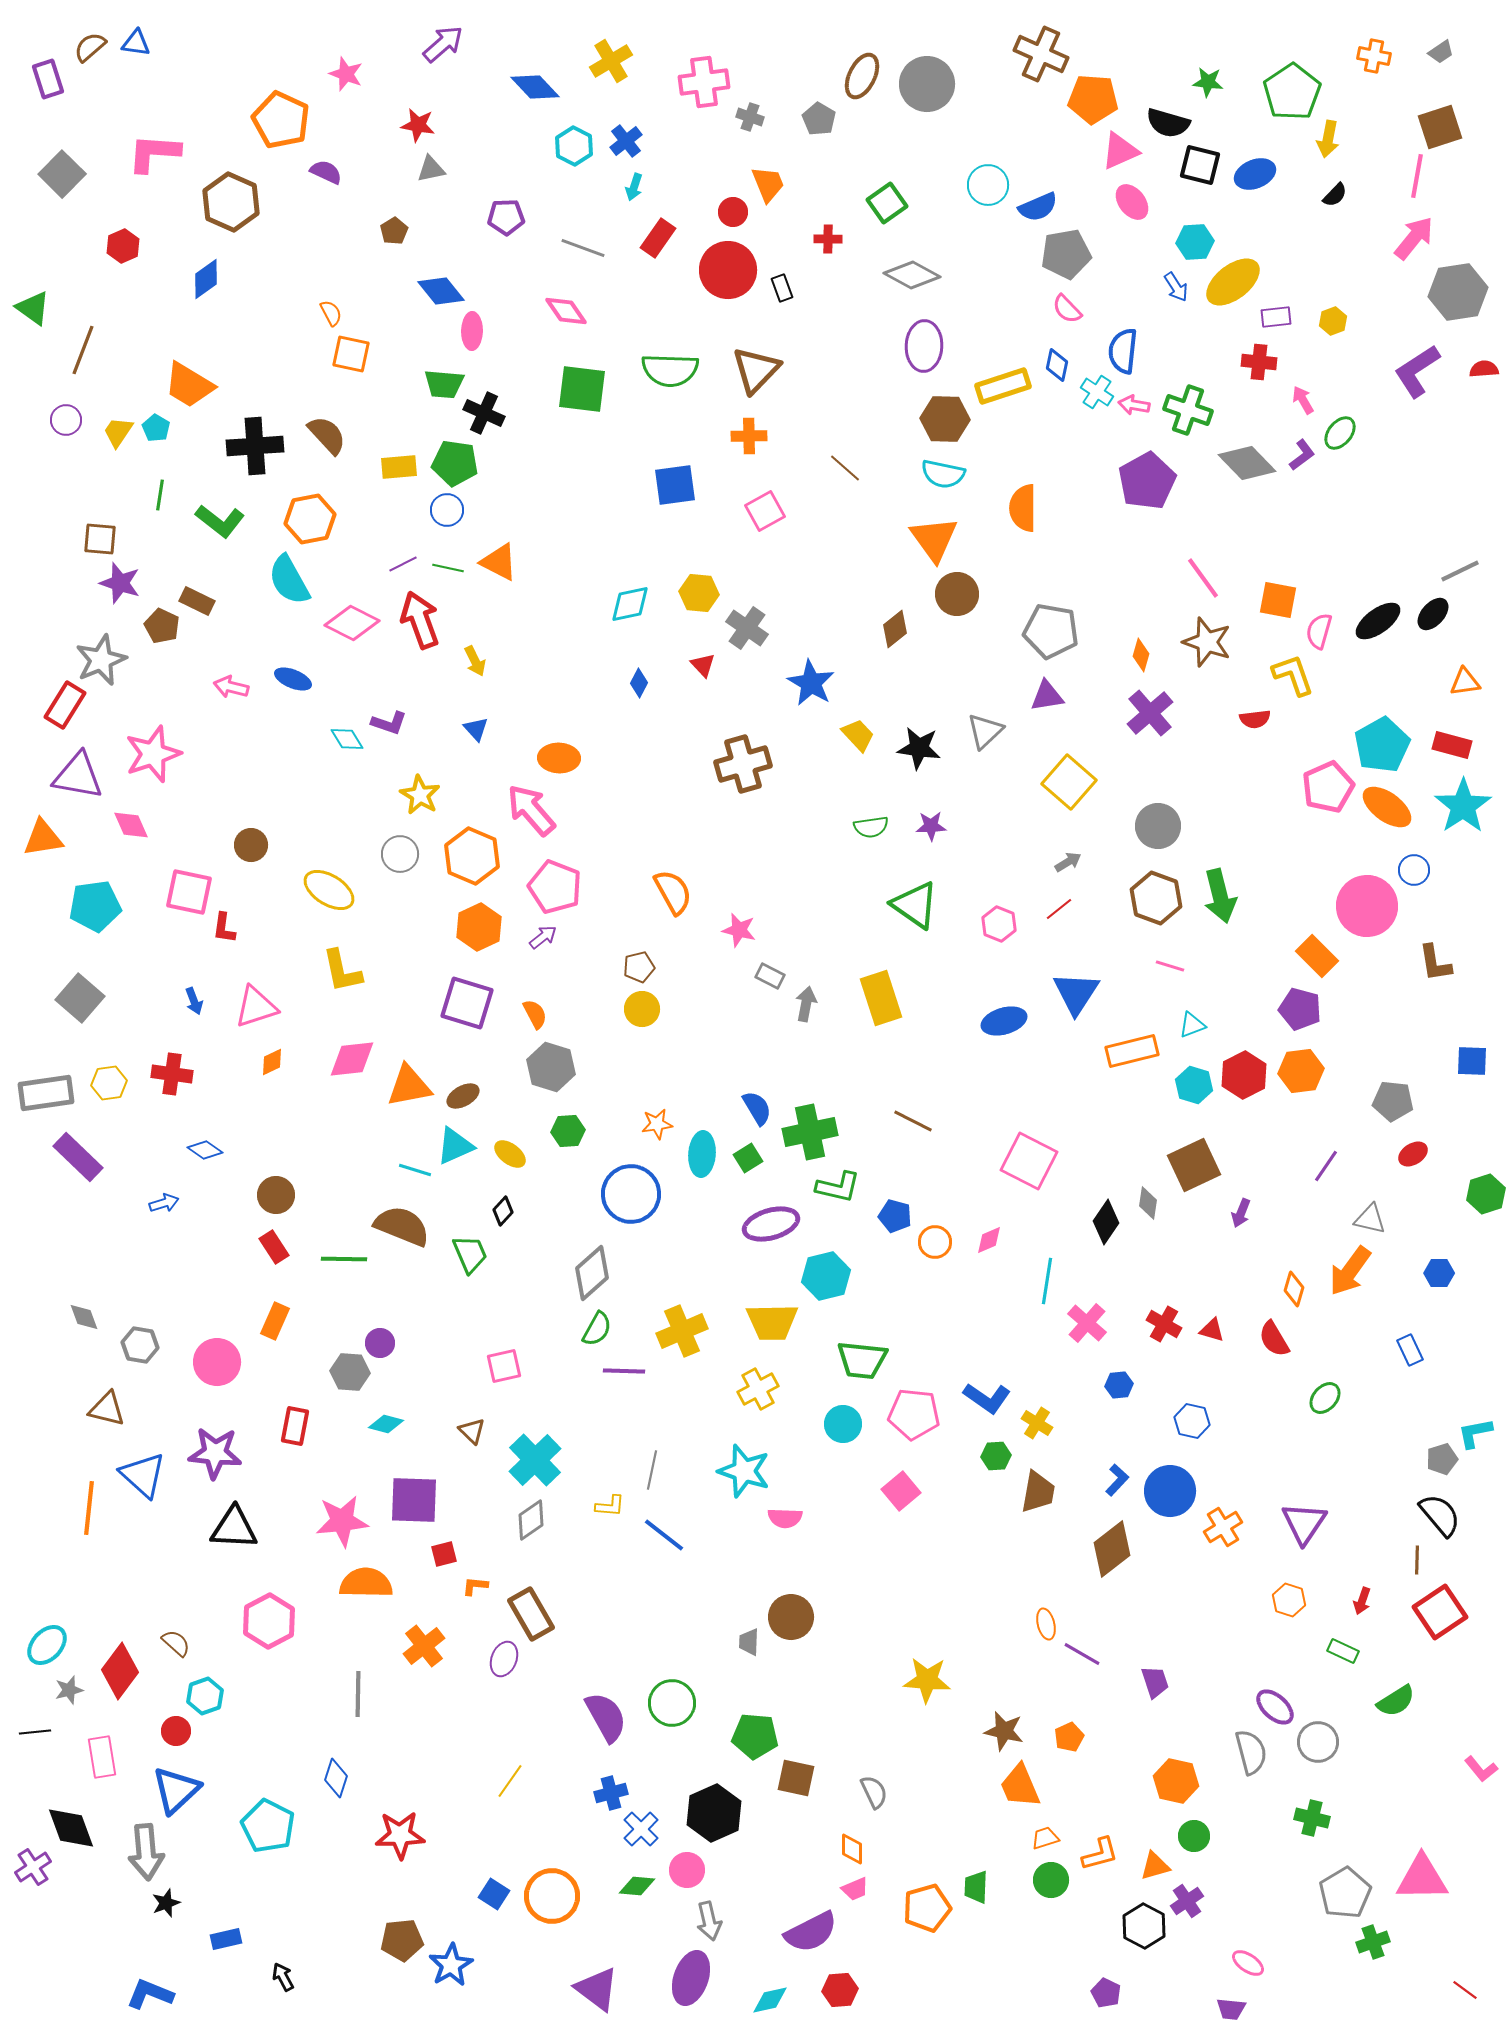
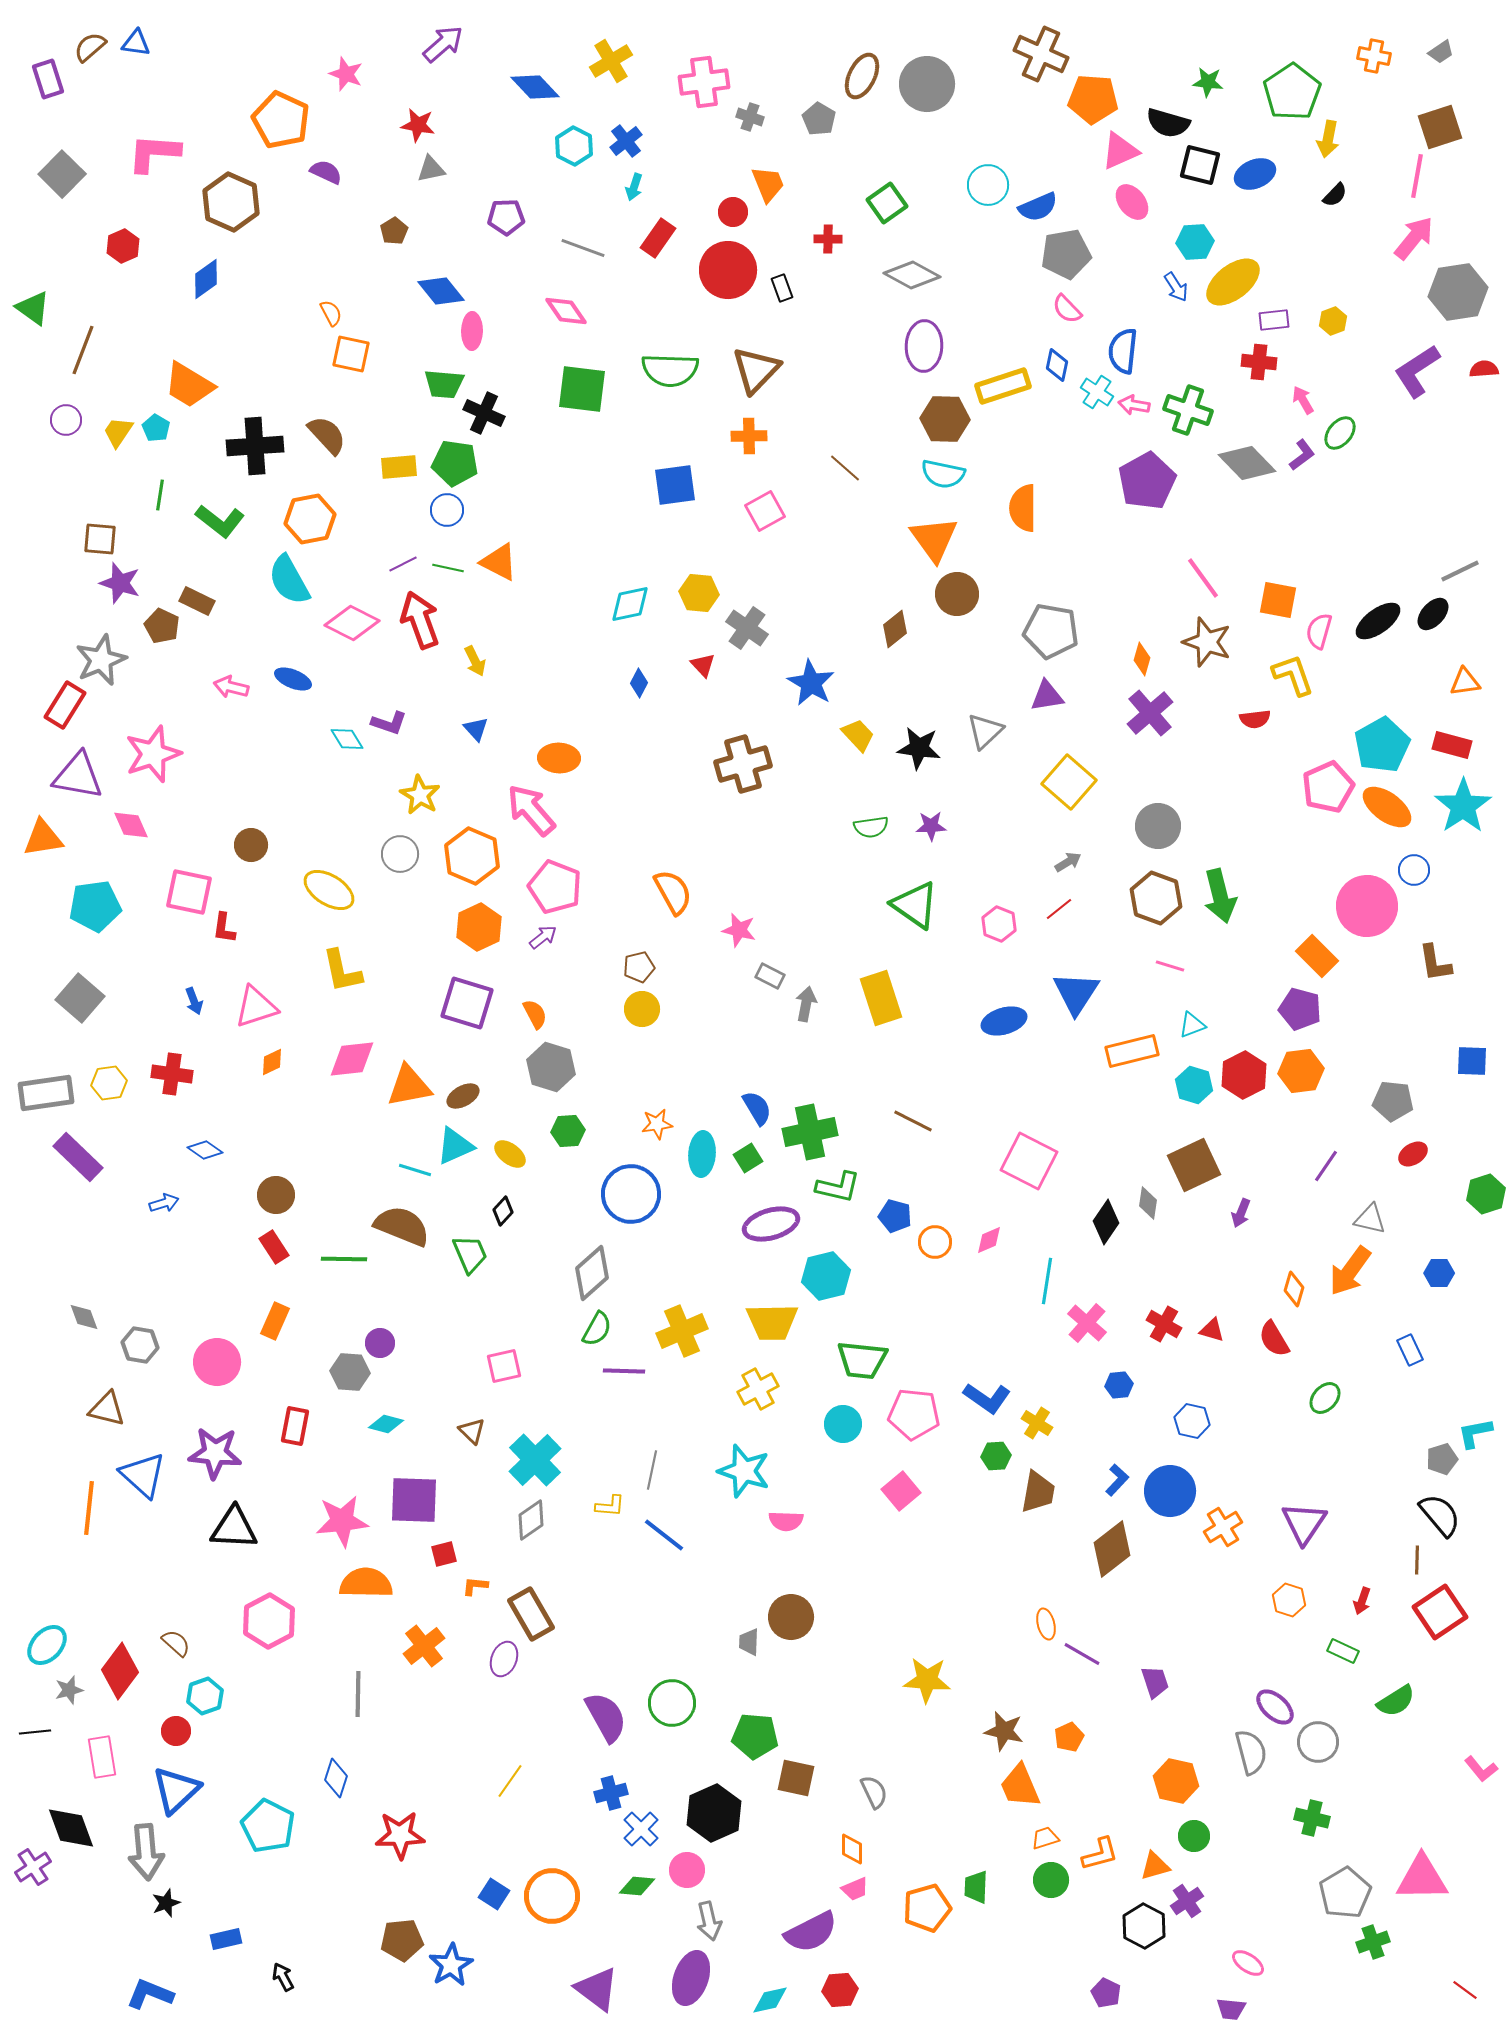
purple rectangle at (1276, 317): moved 2 px left, 3 px down
orange diamond at (1141, 655): moved 1 px right, 4 px down
pink semicircle at (785, 1518): moved 1 px right, 3 px down
